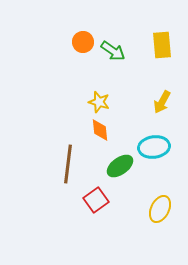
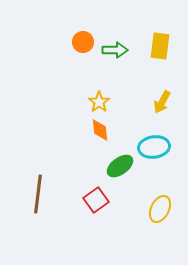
yellow rectangle: moved 2 px left, 1 px down; rotated 12 degrees clockwise
green arrow: moved 2 px right, 1 px up; rotated 35 degrees counterclockwise
yellow star: rotated 20 degrees clockwise
brown line: moved 30 px left, 30 px down
